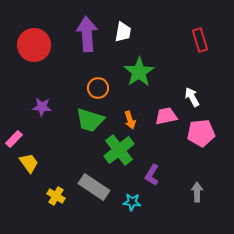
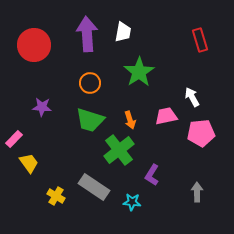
orange circle: moved 8 px left, 5 px up
